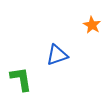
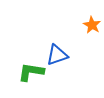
green L-shape: moved 10 px right, 7 px up; rotated 72 degrees counterclockwise
